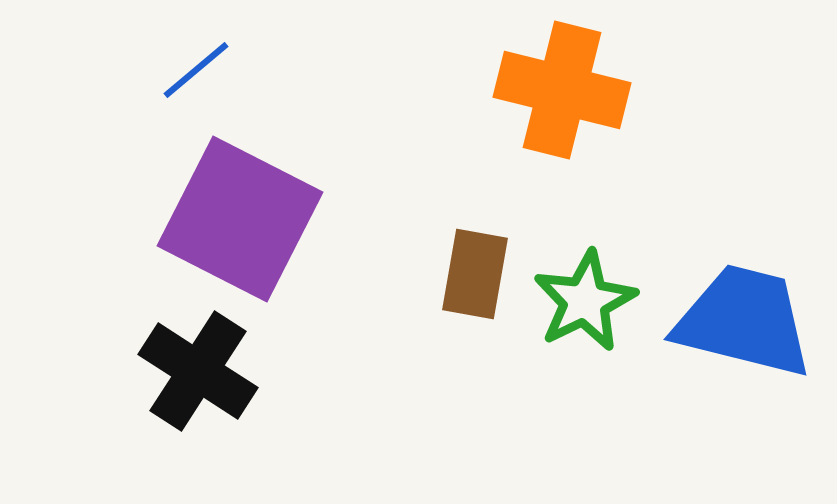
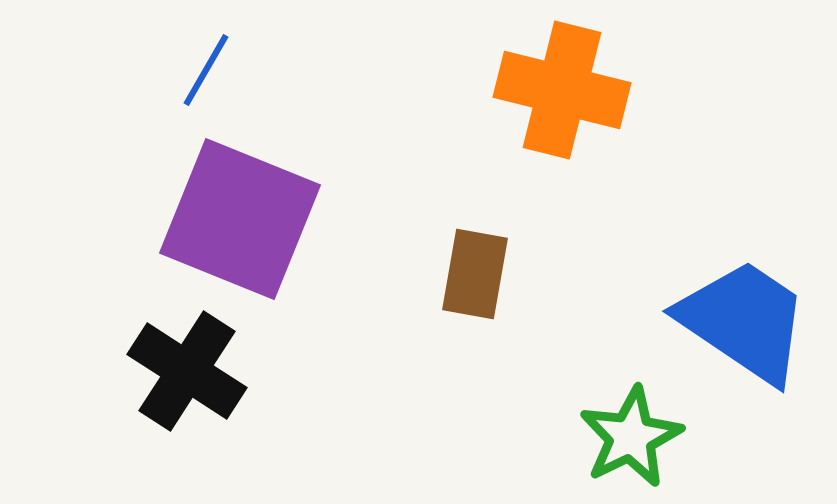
blue line: moved 10 px right; rotated 20 degrees counterclockwise
purple square: rotated 5 degrees counterclockwise
green star: moved 46 px right, 136 px down
blue trapezoid: rotated 20 degrees clockwise
black cross: moved 11 px left
